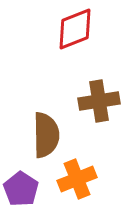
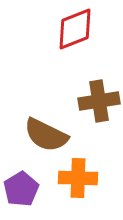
brown semicircle: rotated 117 degrees clockwise
orange cross: moved 1 px right, 1 px up; rotated 24 degrees clockwise
purple pentagon: rotated 8 degrees clockwise
